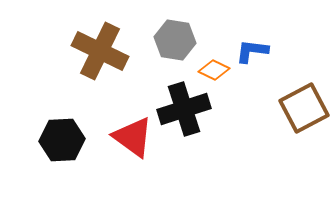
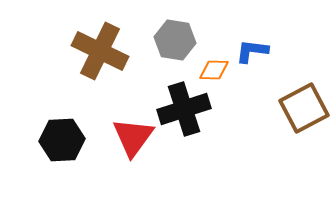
orange diamond: rotated 24 degrees counterclockwise
red triangle: rotated 30 degrees clockwise
